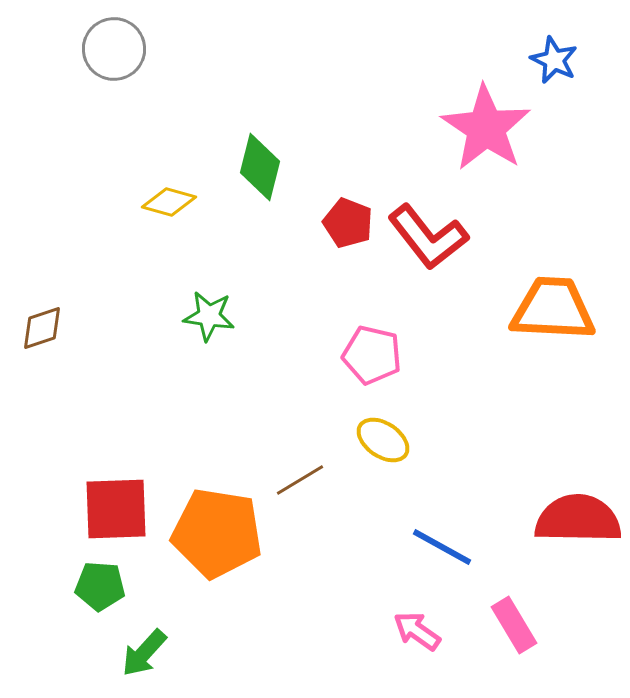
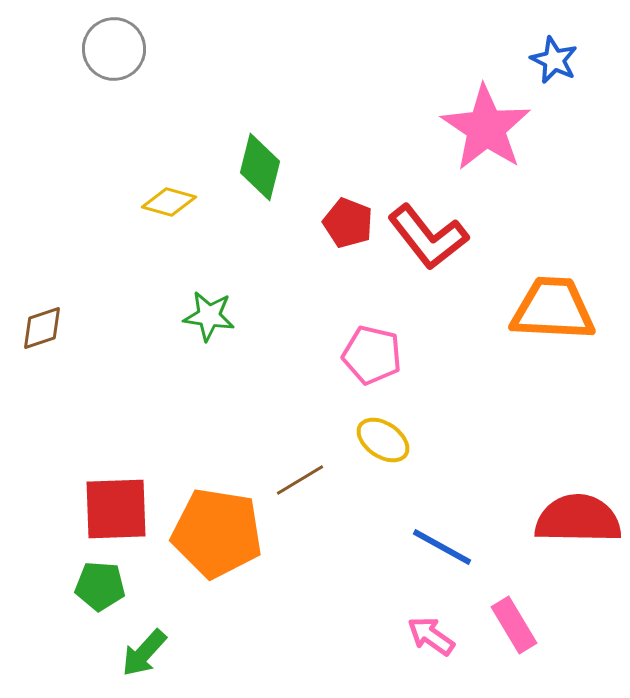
pink arrow: moved 14 px right, 5 px down
